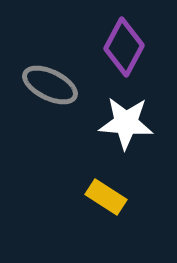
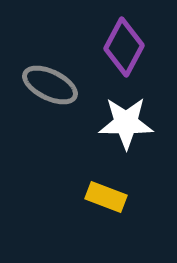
white star: rotated 4 degrees counterclockwise
yellow rectangle: rotated 12 degrees counterclockwise
